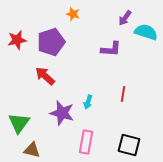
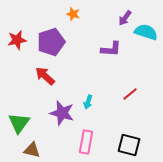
red line: moved 7 px right; rotated 42 degrees clockwise
